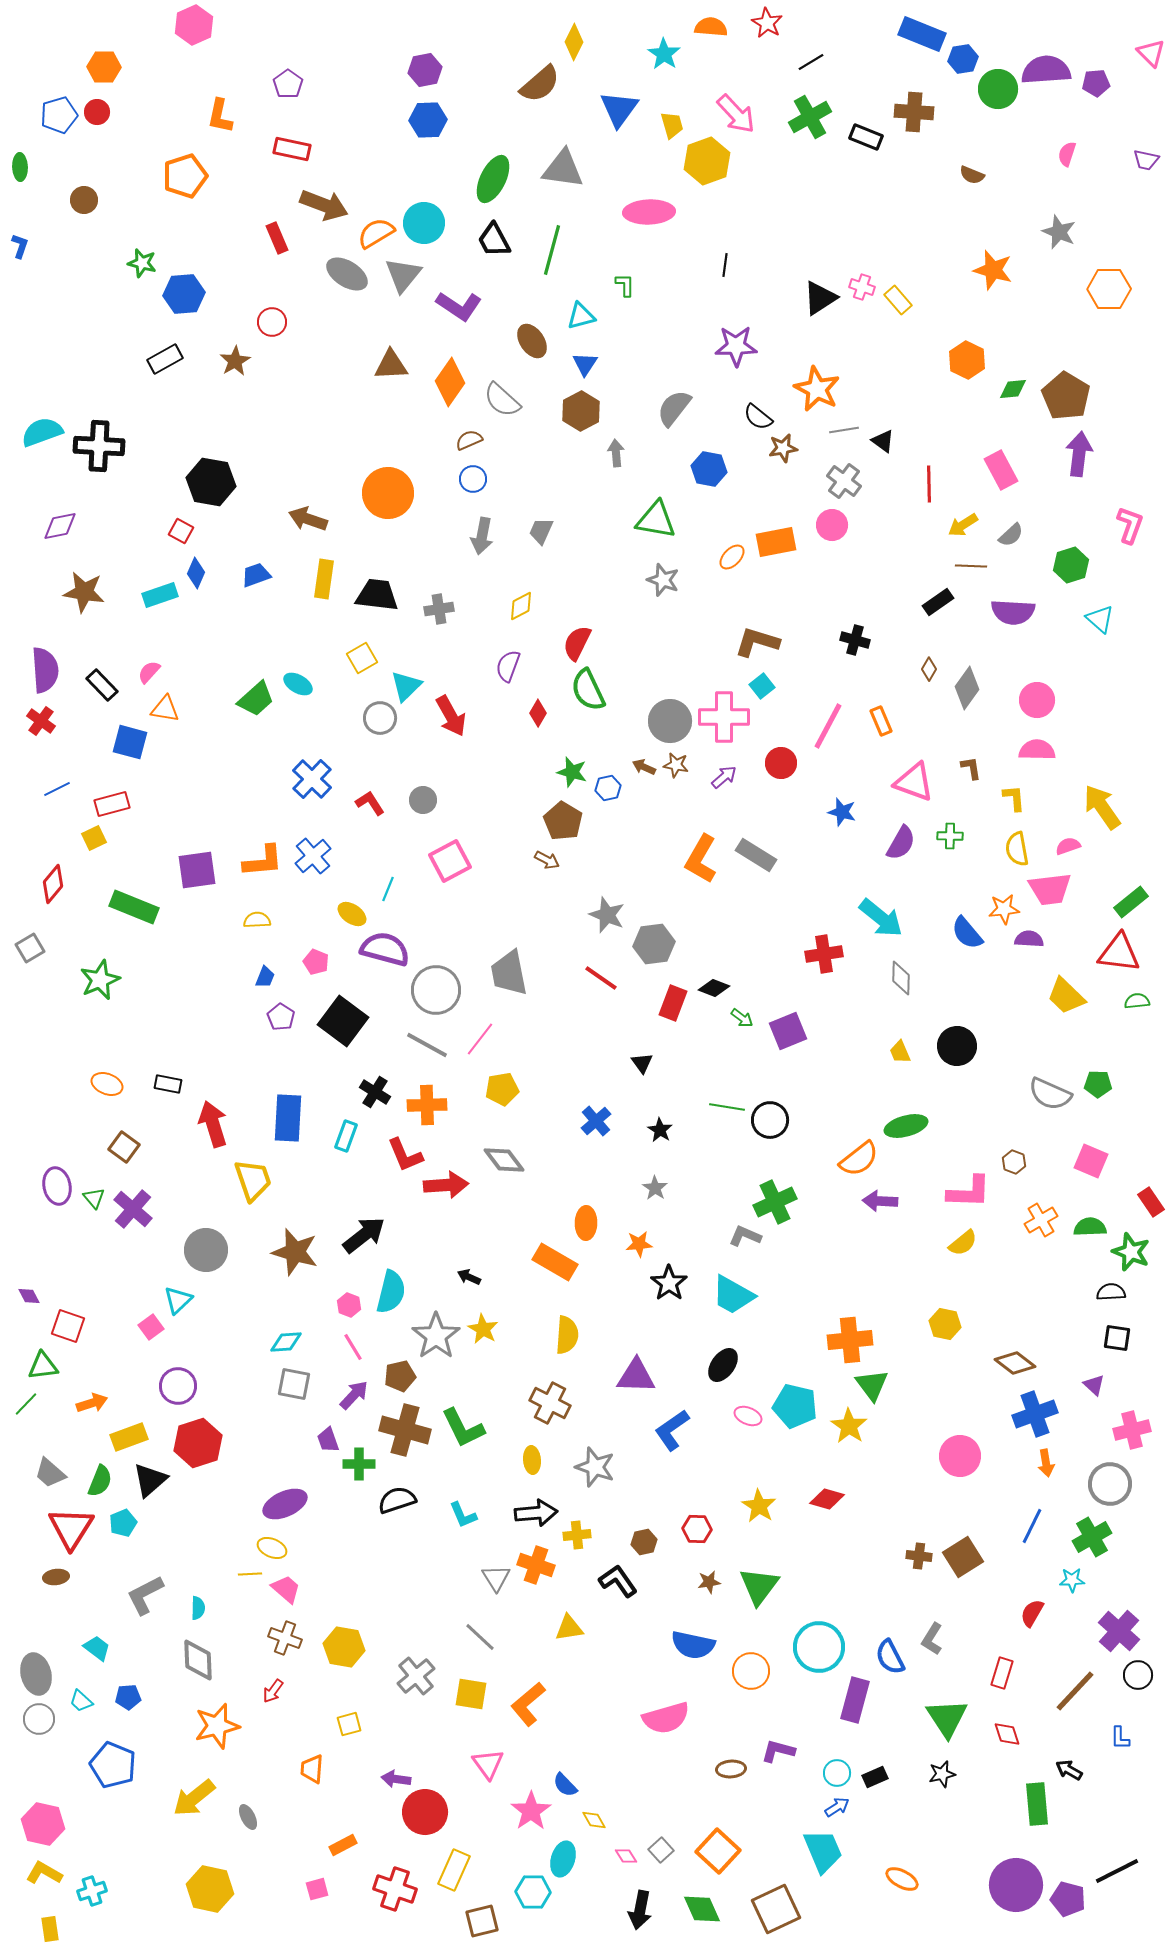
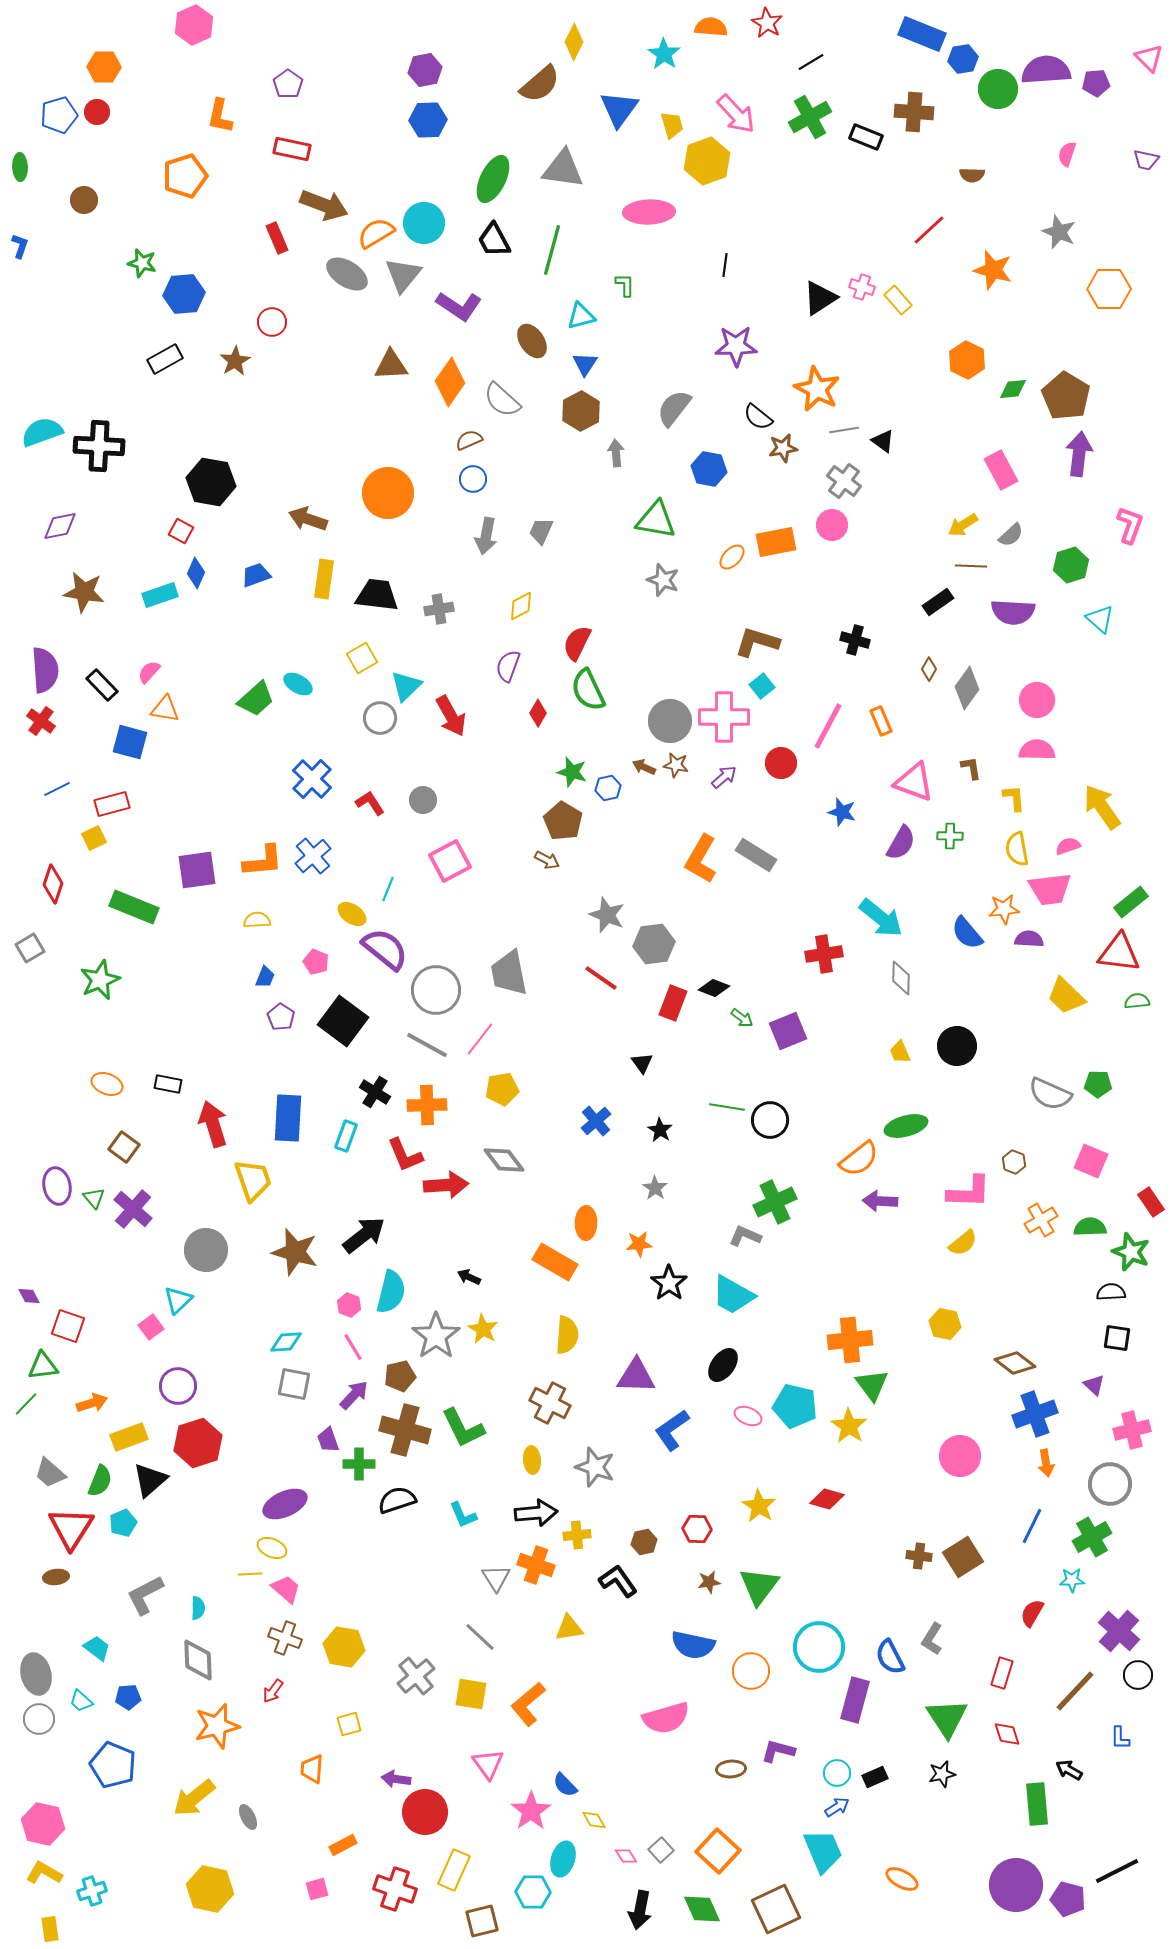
pink triangle at (1151, 53): moved 2 px left, 5 px down
brown semicircle at (972, 175): rotated 20 degrees counterclockwise
red line at (929, 484): moved 254 px up; rotated 48 degrees clockwise
gray arrow at (482, 536): moved 4 px right
red diamond at (53, 884): rotated 21 degrees counterclockwise
purple semicircle at (385, 949): rotated 24 degrees clockwise
